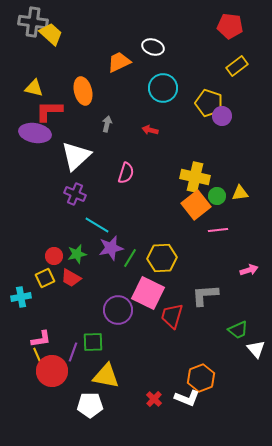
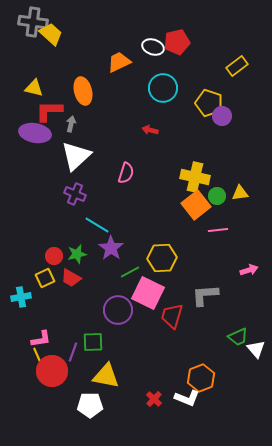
red pentagon at (230, 26): moved 53 px left, 16 px down; rotated 20 degrees counterclockwise
gray arrow at (107, 124): moved 36 px left
purple star at (111, 248): rotated 25 degrees counterclockwise
green line at (130, 258): moved 14 px down; rotated 30 degrees clockwise
green trapezoid at (238, 330): moved 7 px down
